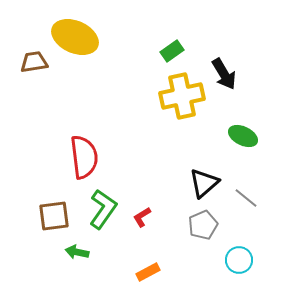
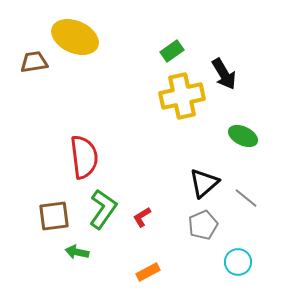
cyan circle: moved 1 px left, 2 px down
